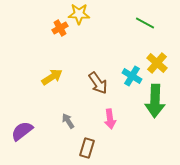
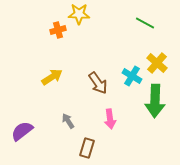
orange cross: moved 2 px left, 2 px down; rotated 14 degrees clockwise
